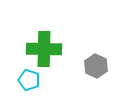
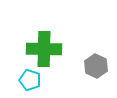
cyan pentagon: moved 1 px right
